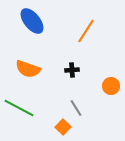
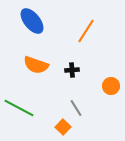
orange semicircle: moved 8 px right, 4 px up
